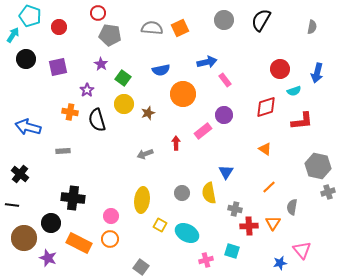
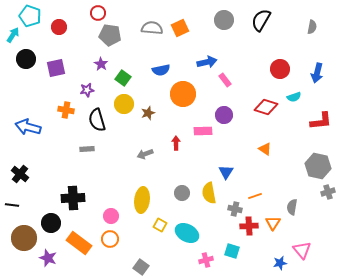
purple square at (58, 67): moved 2 px left, 1 px down
purple star at (87, 90): rotated 24 degrees clockwise
cyan semicircle at (294, 91): moved 6 px down
red diamond at (266, 107): rotated 35 degrees clockwise
orange cross at (70, 112): moved 4 px left, 2 px up
red L-shape at (302, 121): moved 19 px right
pink rectangle at (203, 131): rotated 36 degrees clockwise
gray rectangle at (63, 151): moved 24 px right, 2 px up
orange line at (269, 187): moved 14 px left, 9 px down; rotated 24 degrees clockwise
black cross at (73, 198): rotated 10 degrees counterclockwise
orange rectangle at (79, 243): rotated 10 degrees clockwise
